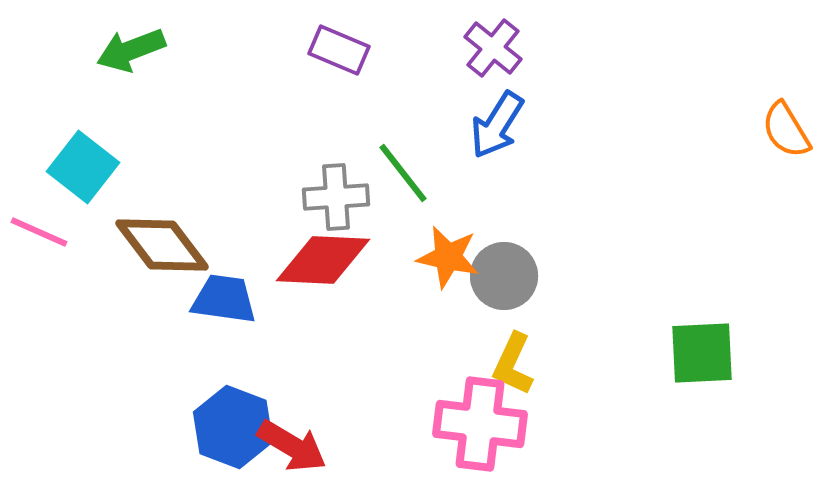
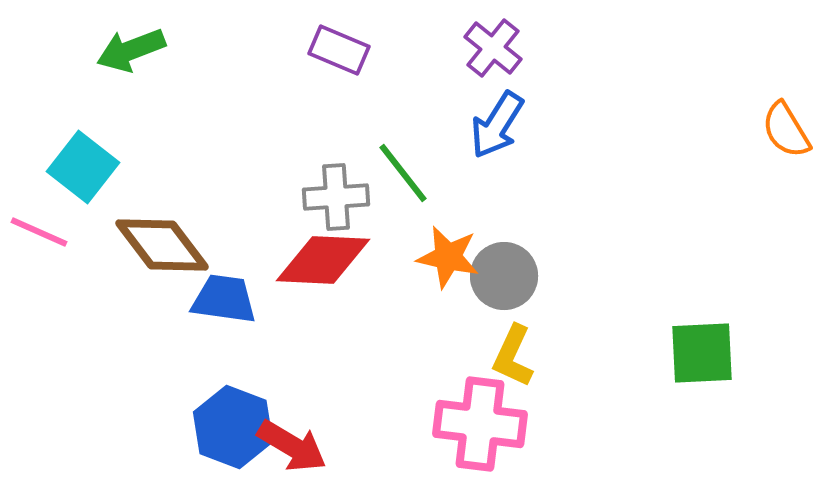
yellow L-shape: moved 8 px up
